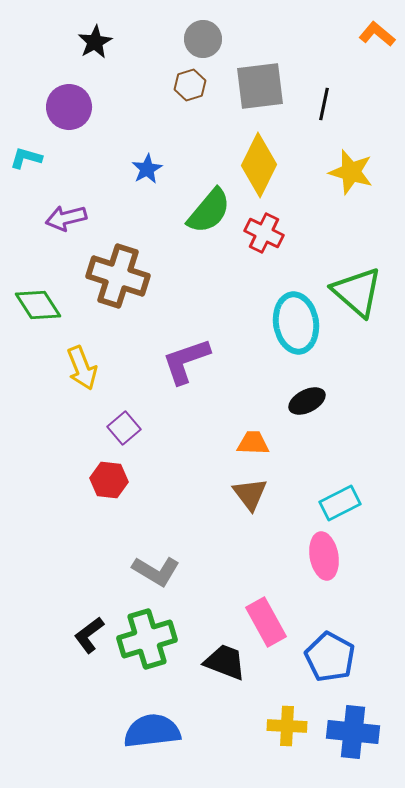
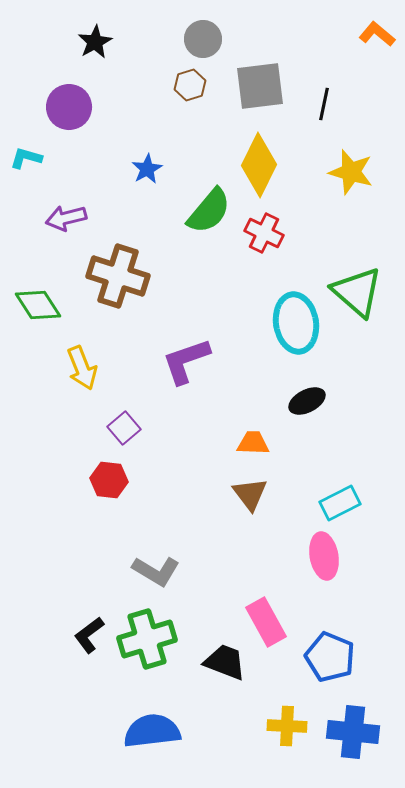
blue pentagon: rotated 6 degrees counterclockwise
